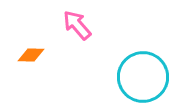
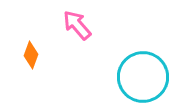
orange diamond: rotated 72 degrees counterclockwise
